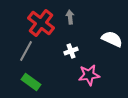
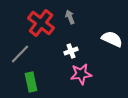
gray arrow: rotated 16 degrees counterclockwise
gray line: moved 6 px left, 3 px down; rotated 15 degrees clockwise
pink star: moved 8 px left, 1 px up
green rectangle: rotated 42 degrees clockwise
